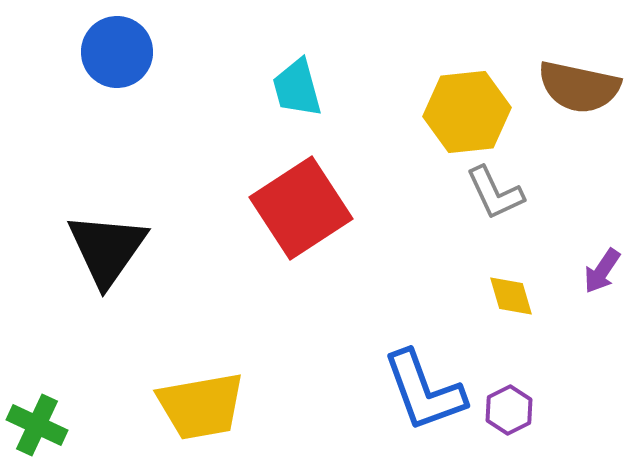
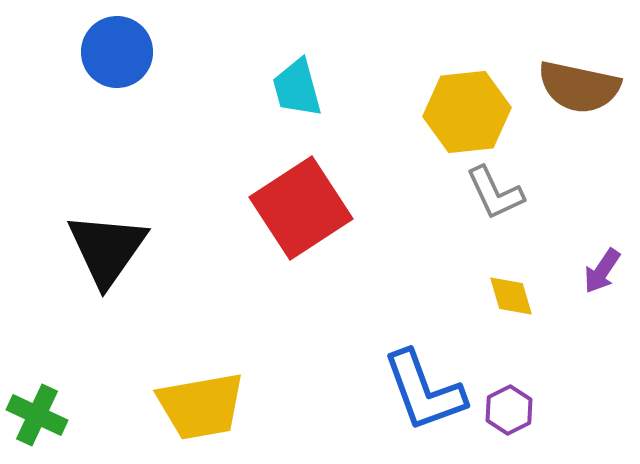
green cross: moved 10 px up
